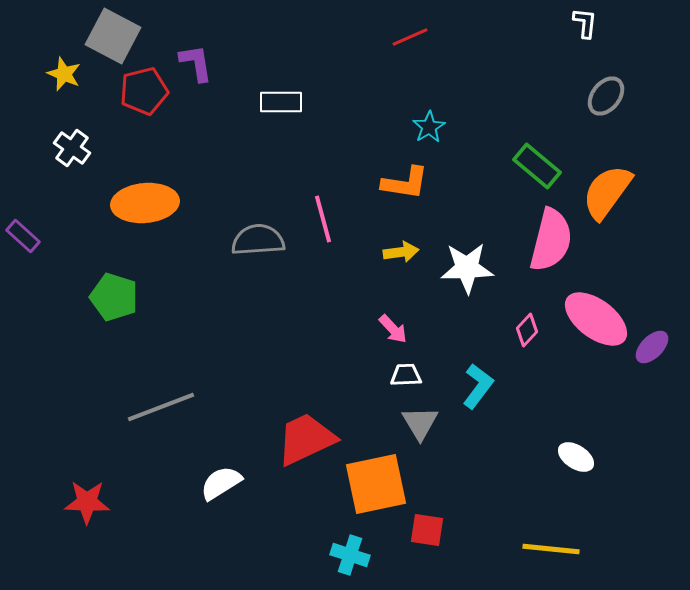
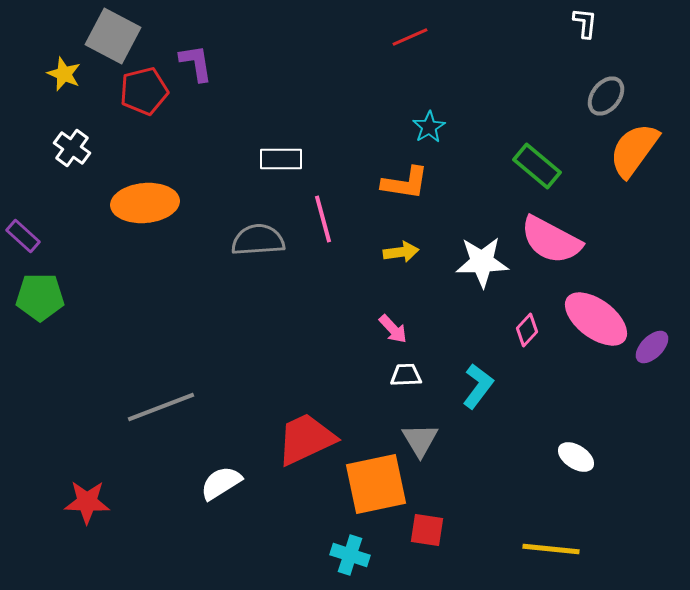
white rectangle: moved 57 px down
orange semicircle: moved 27 px right, 42 px up
pink semicircle: rotated 104 degrees clockwise
white star: moved 15 px right, 6 px up
green pentagon: moved 74 px left; rotated 18 degrees counterclockwise
gray triangle: moved 17 px down
